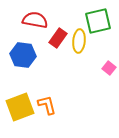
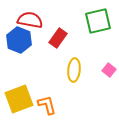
red semicircle: moved 5 px left
yellow ellipse: moved 5 px left, 29 px down
blue hexagon: moved 4 px left, 15 px up; rotated 15 degrees clockwise
pink square: moved 2 px down
yellow square: moved 1 px left, 8 px up
